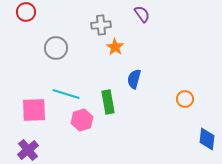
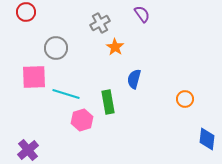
gray cross: moved 1 px left, 2 px up; rotated 24 degrees counterclockwise
pink square: moved 33 px up
